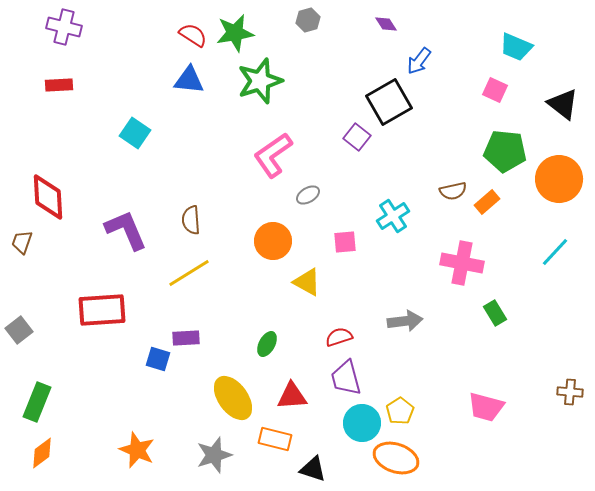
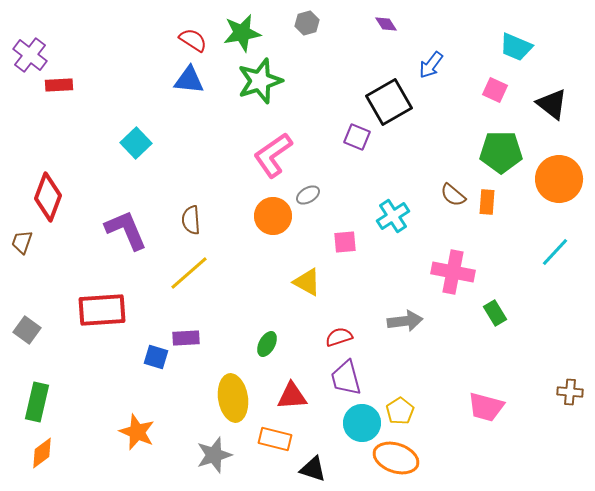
gray hexagon at (308, 20): moved 1 px left, 3 px down
purple cross at (64, 27): moved 34 px left, 28 px down; rotated 24 degrees clockwise
green star at (235, 33): moved 7 px right
red semicircle at (193, 35): moved 5 px down
blue arrow at (419, 61): moved 12 px right, 4 px down
black triangle at (563, 104): moved 11 px left
cyan square at (135, 133): moved 1 px right, 10 px down; rotated 12 degrees clockwise
purple square at (357, 137): rotated 16 degrees counterclockwise
green pentagon at (505, 151): moved 4 px left, 1 px down; rotated 6 degrees counterclockwise
brown semicircle at (453, 191): moved 4 px down; rotated 52 degrees clockwise
red diamond at (48, 197): rotated 24 degrees clockwise
orange rectangle at (487, 202): rotated 45 degrees counterclockwise
orange circle at (273, 241): moved 25 px up
pink cross at (462, 263): moved 9 px left, 9 px down
yellow line at (189, 273): rotated 9 degrees counterclockwise
gray square at (19, 330): moved 8 px right; rotated 16 degrees counterclockwise
blue square at (158, 359): moved 2 px left, 2 px up
yellow ellipse at (233, 398): rotated 27 degrees clockwise
green rectangle at (37, 402): rotated 9 degrees counterclockwise
orange star at (137, 450): moved 18 px up
